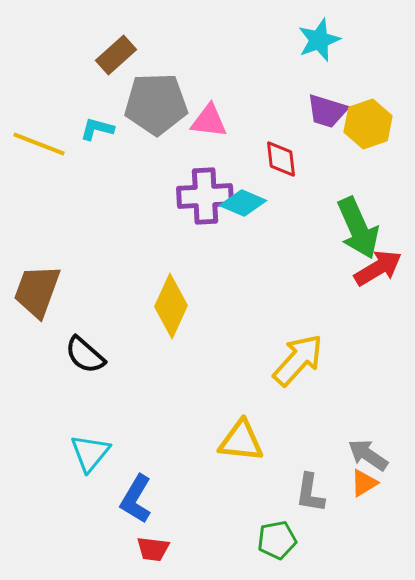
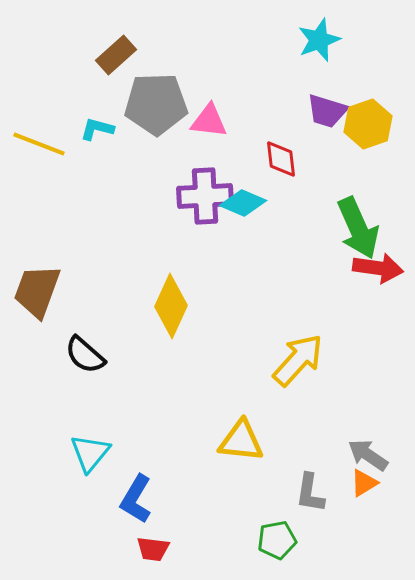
red arrow: rotated 39 degrees clockwise
